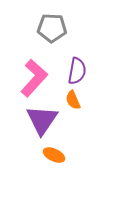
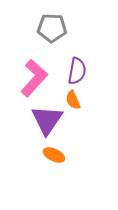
purple triangle: moved 5 px right
